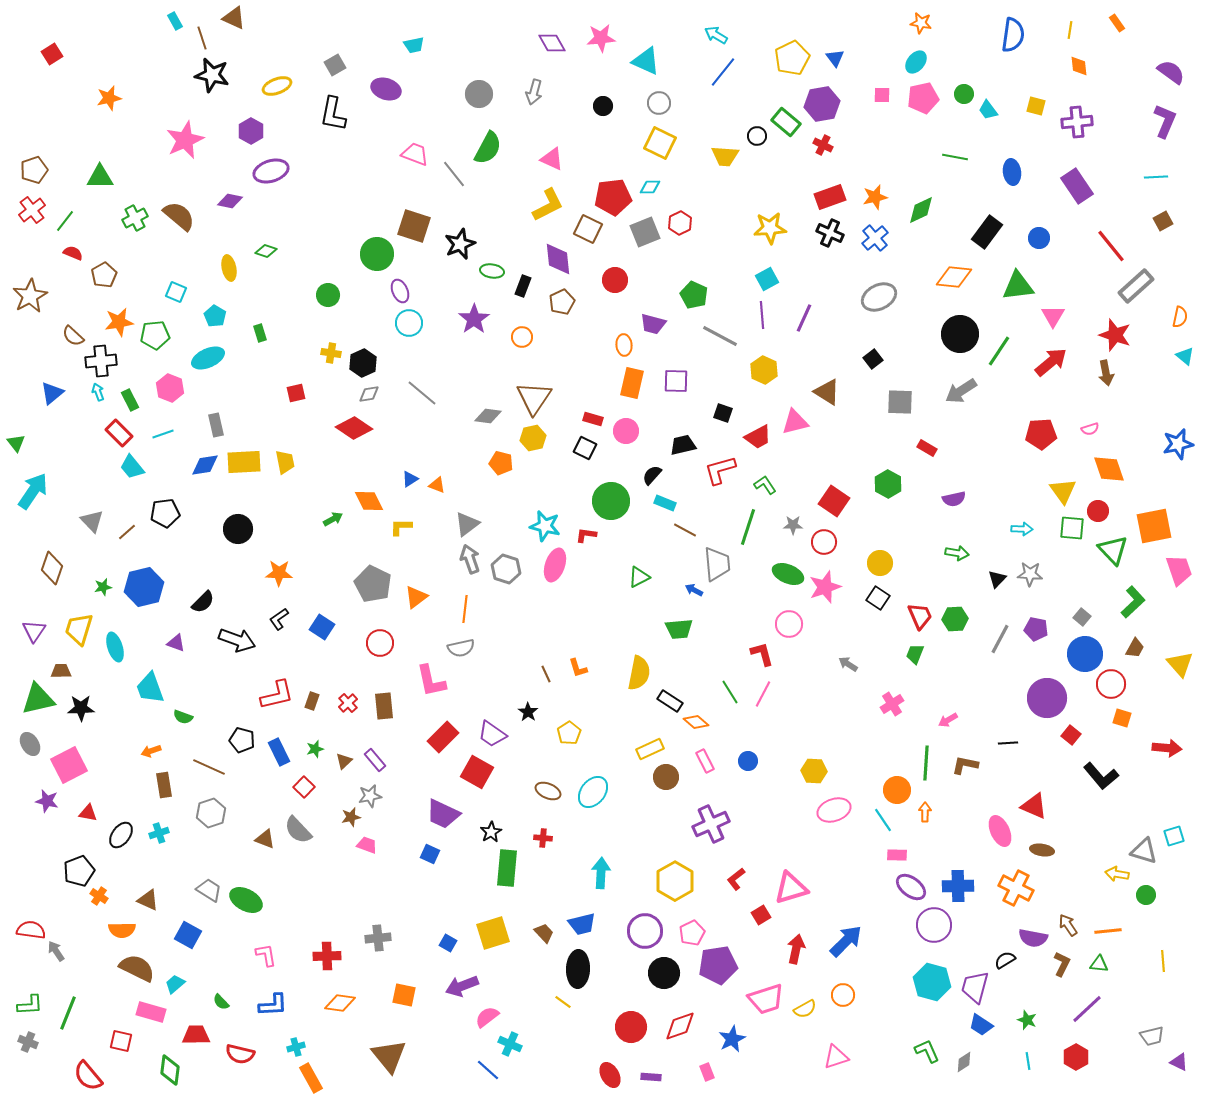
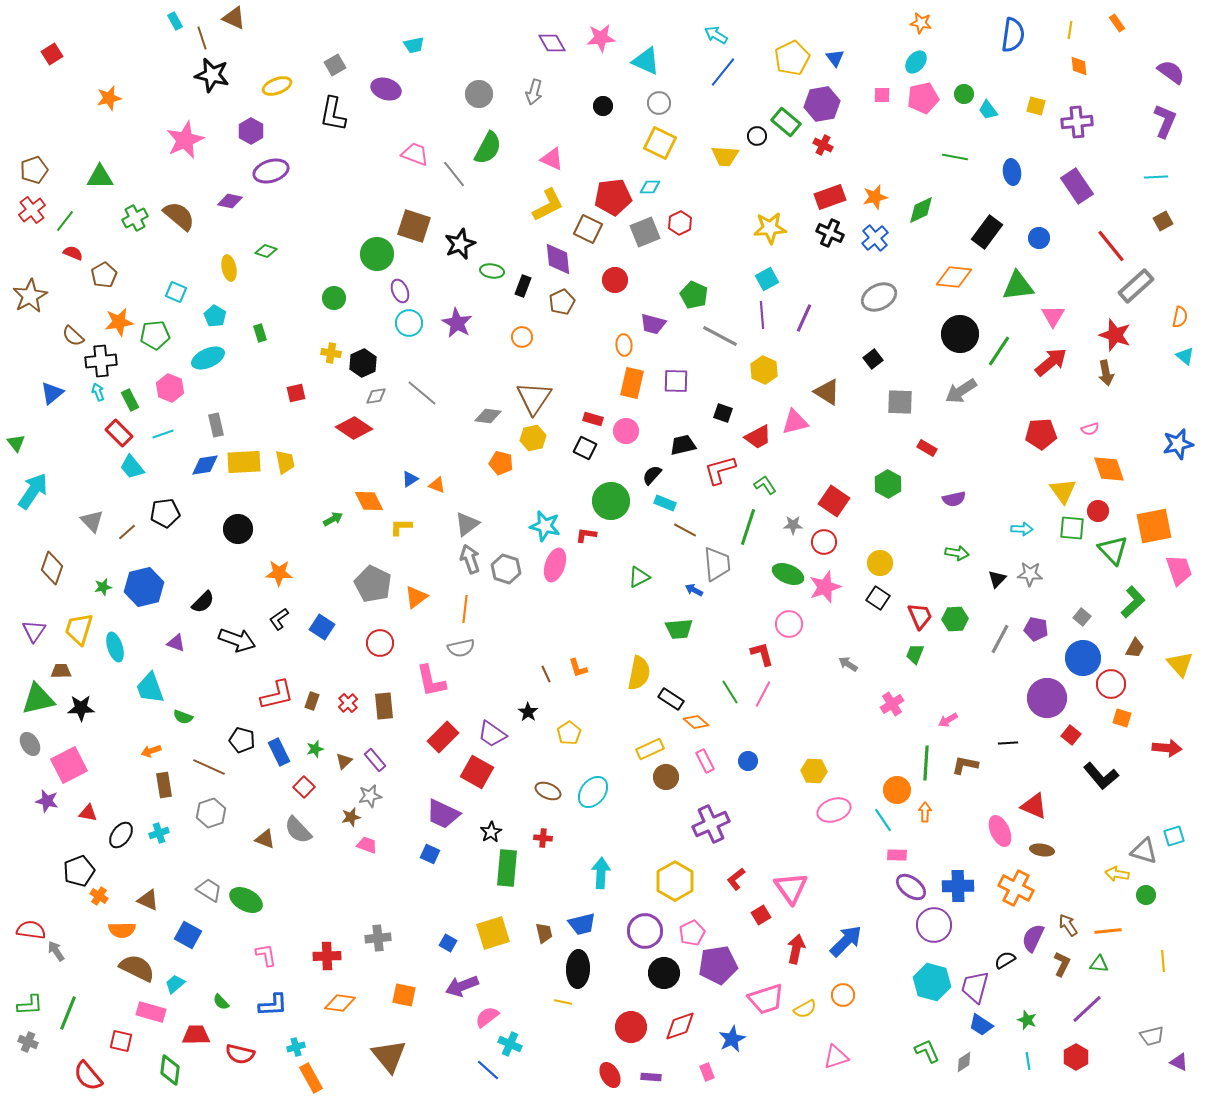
green circle at (328, 295): moved 6 px right, 3 px down
purple star at (474, 319): moved 17 px left, 4 px down; rotated 8 degrees counterclockwise
gray diamond at (369, 394): moved 7 px right, 2 px down
blue circle at (1085, 654): moved 2 px left, 4 px down
black rectangle at (670, 701): moved 1 px right, 2 px up
pink triangle at (791, 888): rotated 48 degrees counterclockwise
brown trapezoid at (544, 933): rotated 30 degrees clockwise
purple semicircle at (1033, 938): rotated 104 degrees clockwise
yellow line at (563, 1002): rotated 24 degrees counterclockwise
